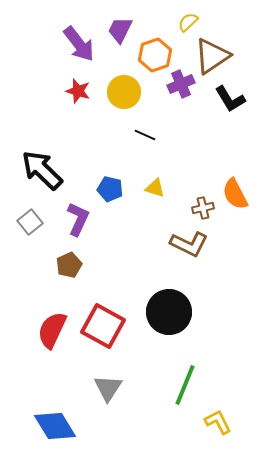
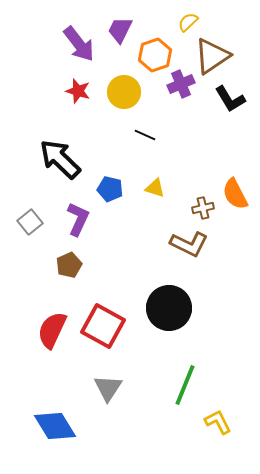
black arrow: moved 18 px right, 11 px up
black circle: moved 4 px up
